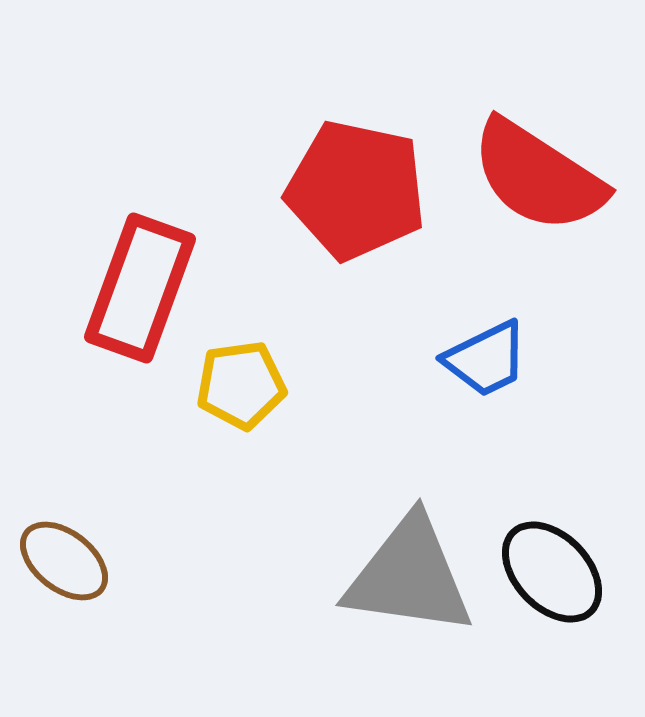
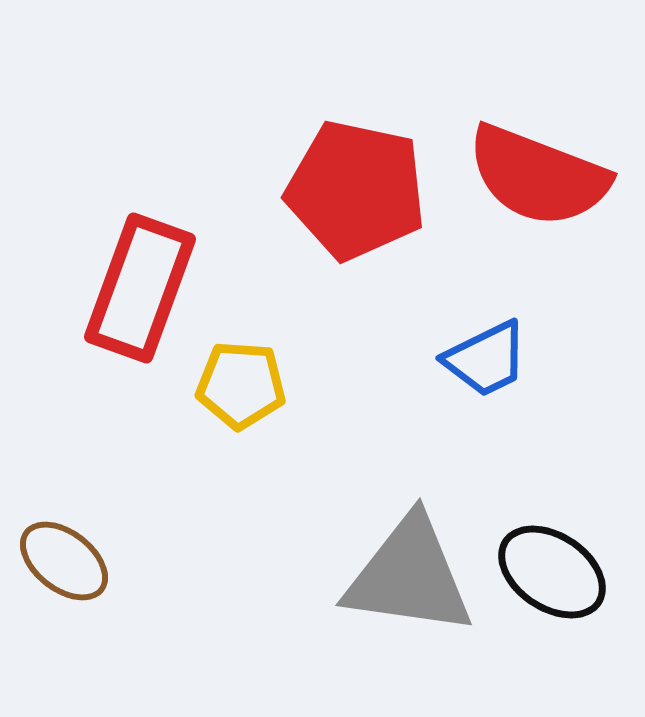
red semicircle: rotated 12 degrees counterclockwise
yellow pentagon: rotated 12 degrees clockwise
black ellipse: rotated 12 degrees counterclockwise
